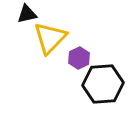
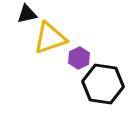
yellow triangle: rotated 27 degrees clockwise
black hexagon: rotated 12 degrees clockwise
